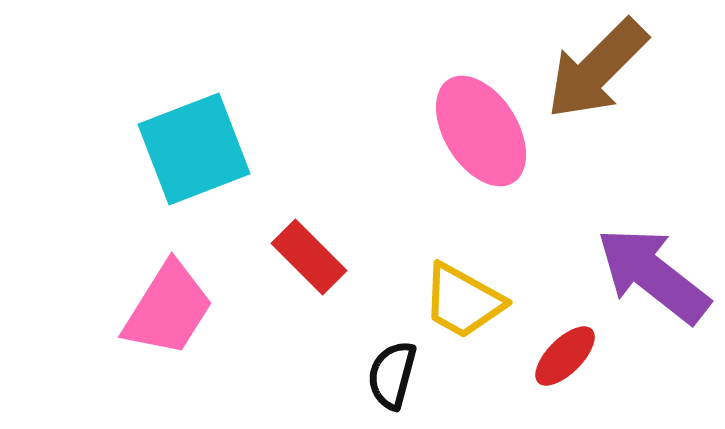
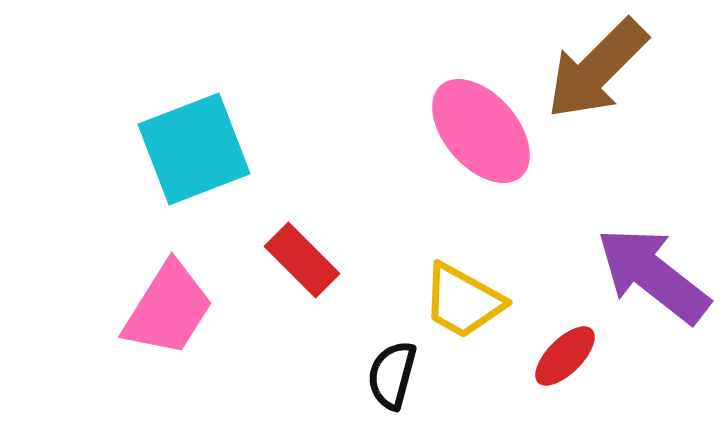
pink ellipse: rotated 9 degrees counterclockwise
red rectangle: moved 7 px left, 3 px down
